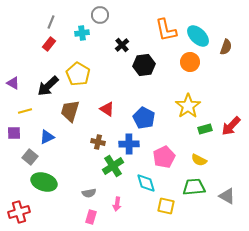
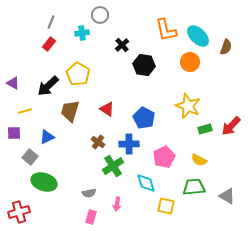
black hexagon: rotated 15 degrees clockwise
yellow star: rotated 15 degrees counterclockwise
brown cross: rotated 24 degrees clockwise
